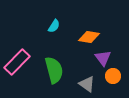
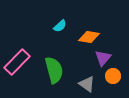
cyan semicircle: moved 6 px right; rotated 16 degrees clockwise
purple triangle: rotated 18 degrees clockwise
